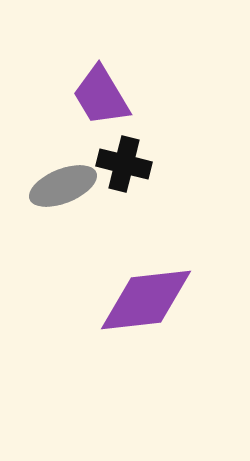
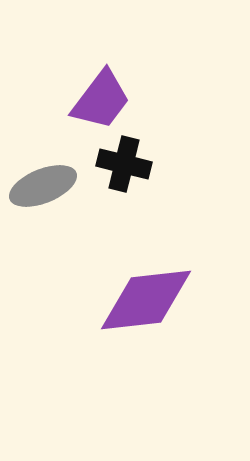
purple trapezoid: moved 4 px down; rotated 112 degrees counterclockwise
gray ellipse: moved 20 px left
